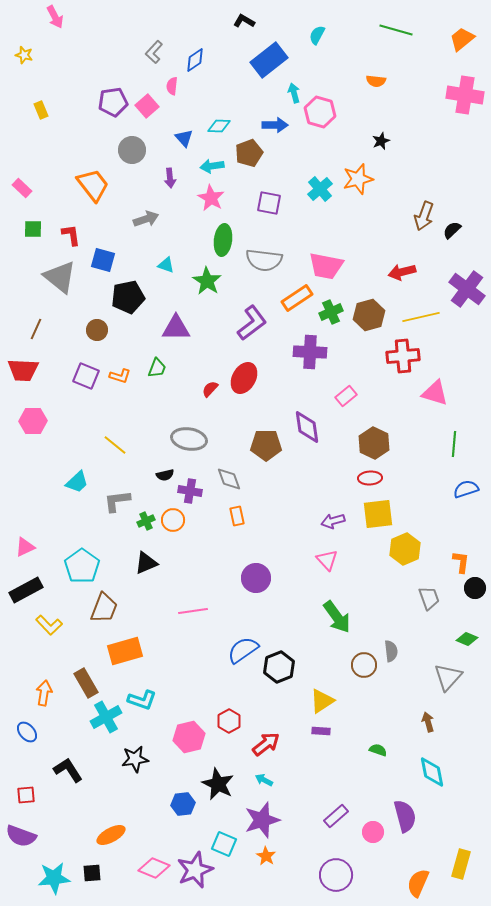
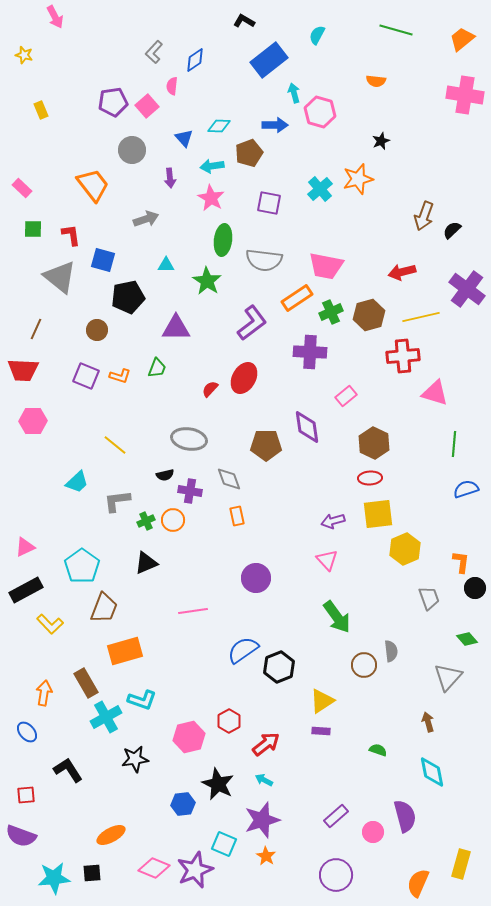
cyan triangle at (166, 265): rotated 18 degrees counterclockwise
yellow L-shape at (49, 625): moved 1 px right, 1 px up
green diamond at (467, 639): rotated 25 degrees clockwise
